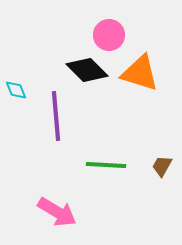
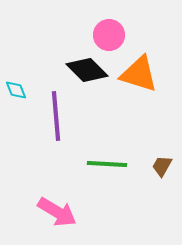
orange triangle: moved 1 px left, 1 px down
green line: moved 1 px right, 1 px up
